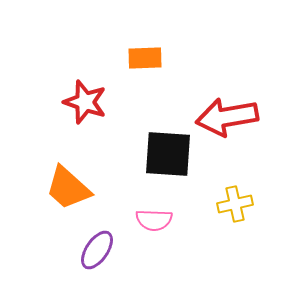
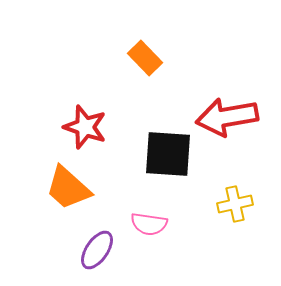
orange rectangle: rotated 48 degrees clockwise
red star: moved 25 px down
pink semicircle: moved 5 px left, 4 px down; rotated 6 degrees clockwise
